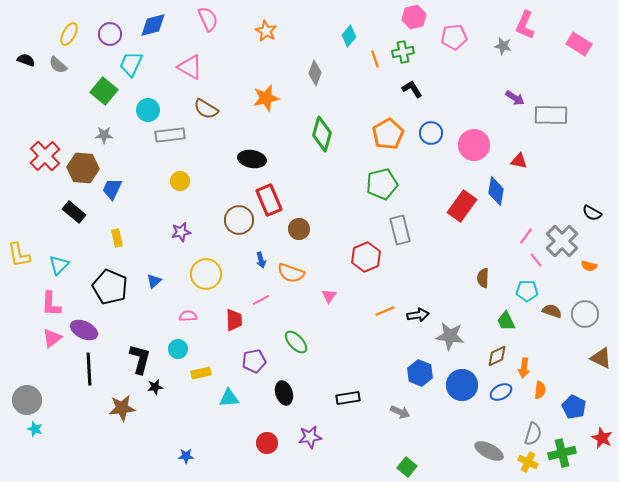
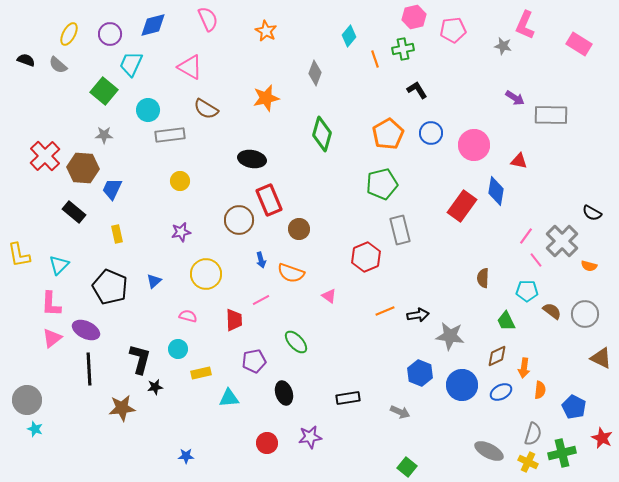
pink pentagon at (454, 37): moved 1 px left, 7 px up
green cross at (403, 52): moved 3 px up
black L-shape at (412, 89): moved 5 px right, 1 px down
yellow rectangle at (117, 238): moved 4 px up
pink triangle at (329, 296): rotated 28 degrees counterclockwise
brown semicircle at (552, 311): rotated 18 degrees clockwise
pink semicircle at (188, 316): rotated 18 degrees clockwise
purple ellipse at (84, 330): moved 2 px right
